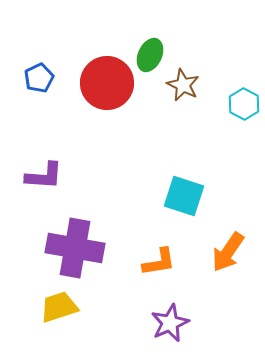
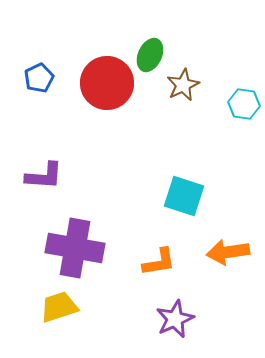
brown star: rotated 20 degrees clockwise
cyan hexagon: rotated 20 degrees counterclockwise
orange arrow: rotated 48 degrees clockwise
purple star: moved 5 px right, 4 px up
